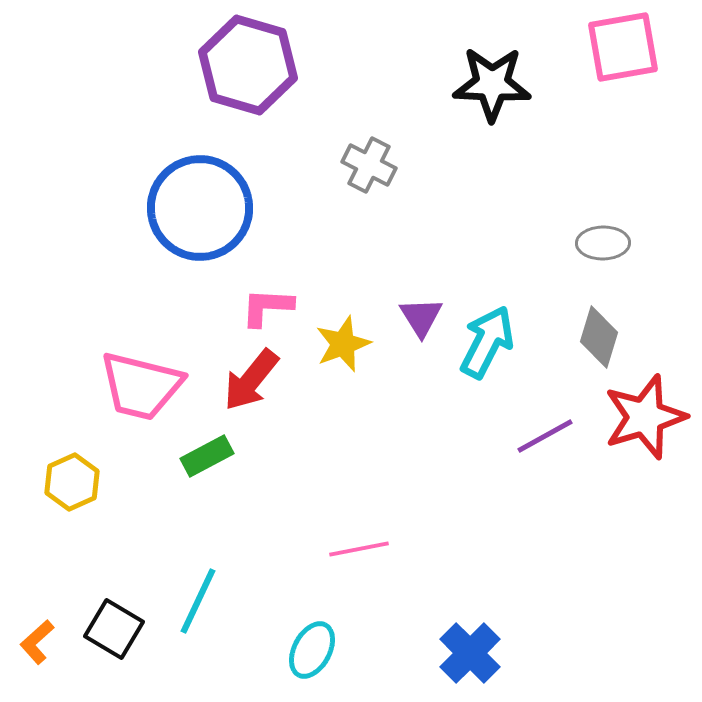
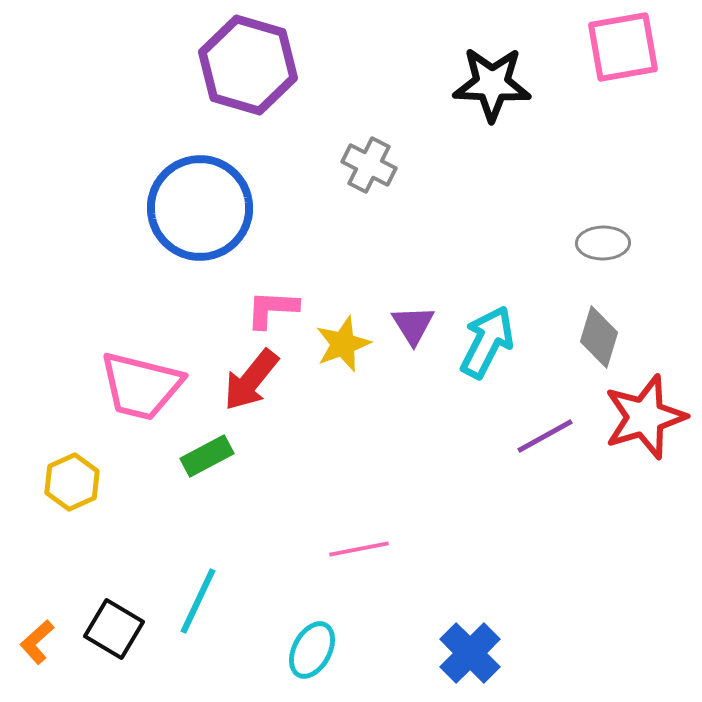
pink L-shape: moved 5 px right, 2 px down
purple triangle: moved 8 px left, 8 px down
